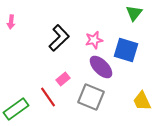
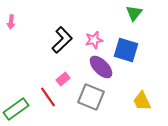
black L-shape: moved 3 px right, 2 px down
